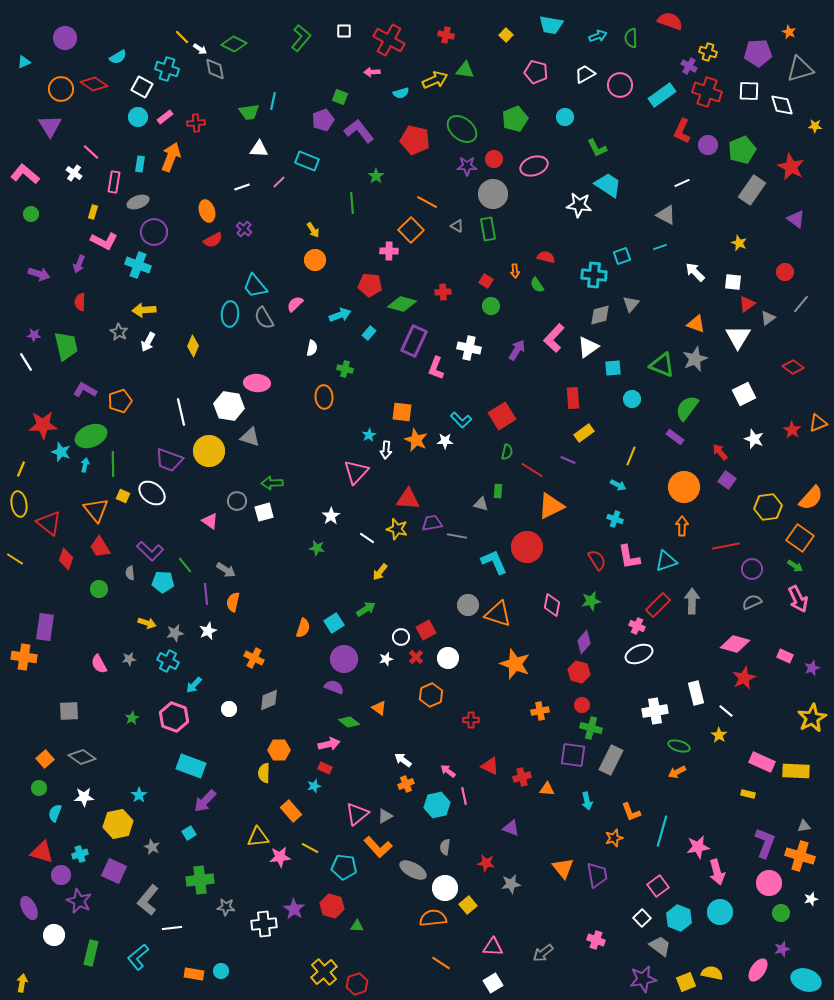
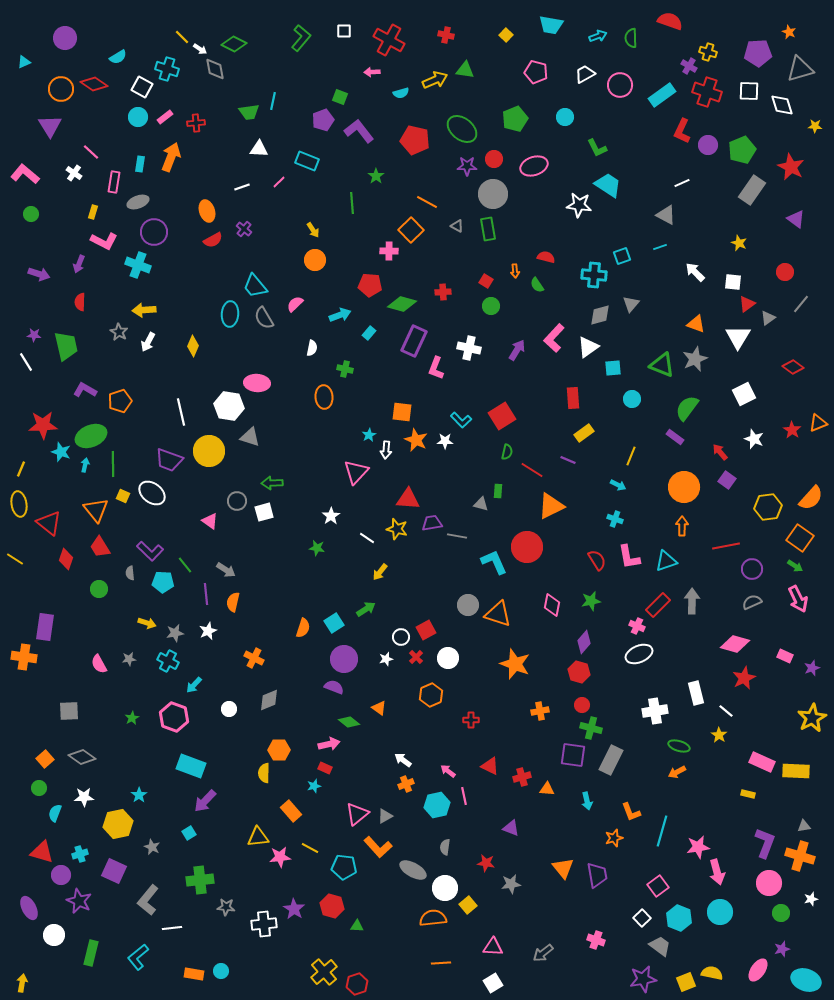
orange line at (441, 963): rotated 36 degrees counterclockwise
